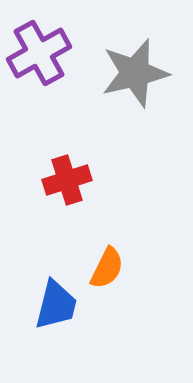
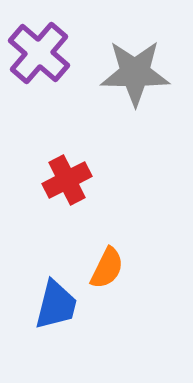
purple cross: rotated 20 degrees counterclockwise
gray star: rotated 14 degrees clockwise
red cross: rotated 9 degrees counterclockwise
